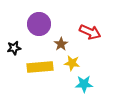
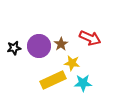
purple circle: moved 22 px down
red arrow: moved 6 px down
yellow rectangle: moved 13 px right, 13 px down; rotated 20 degrees counterclockwise
cyan star: moved 1 px left, 1 px up
